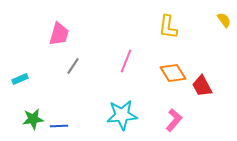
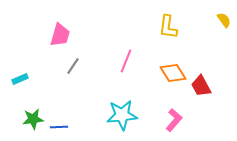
pink trapezoid: moved 1 px right, 1 px down
red trapezoid: moved 1 px left
blue line: moved 1 px down
